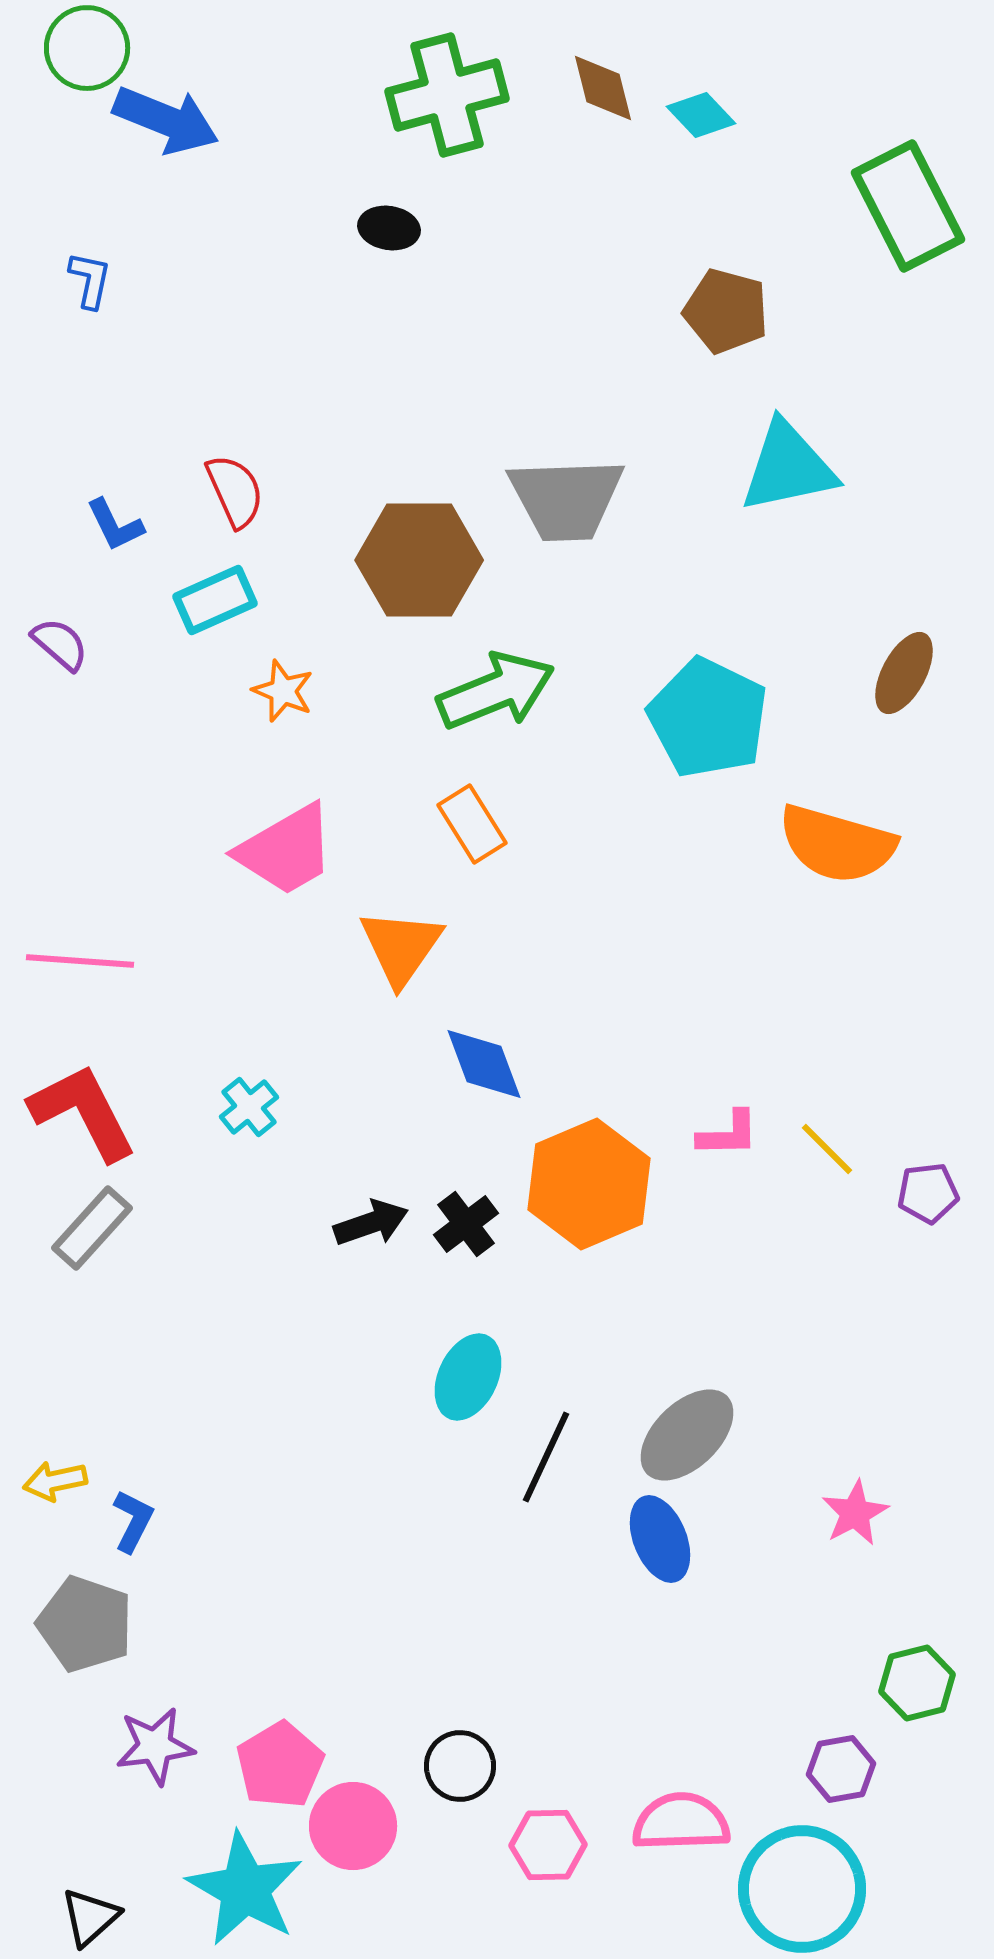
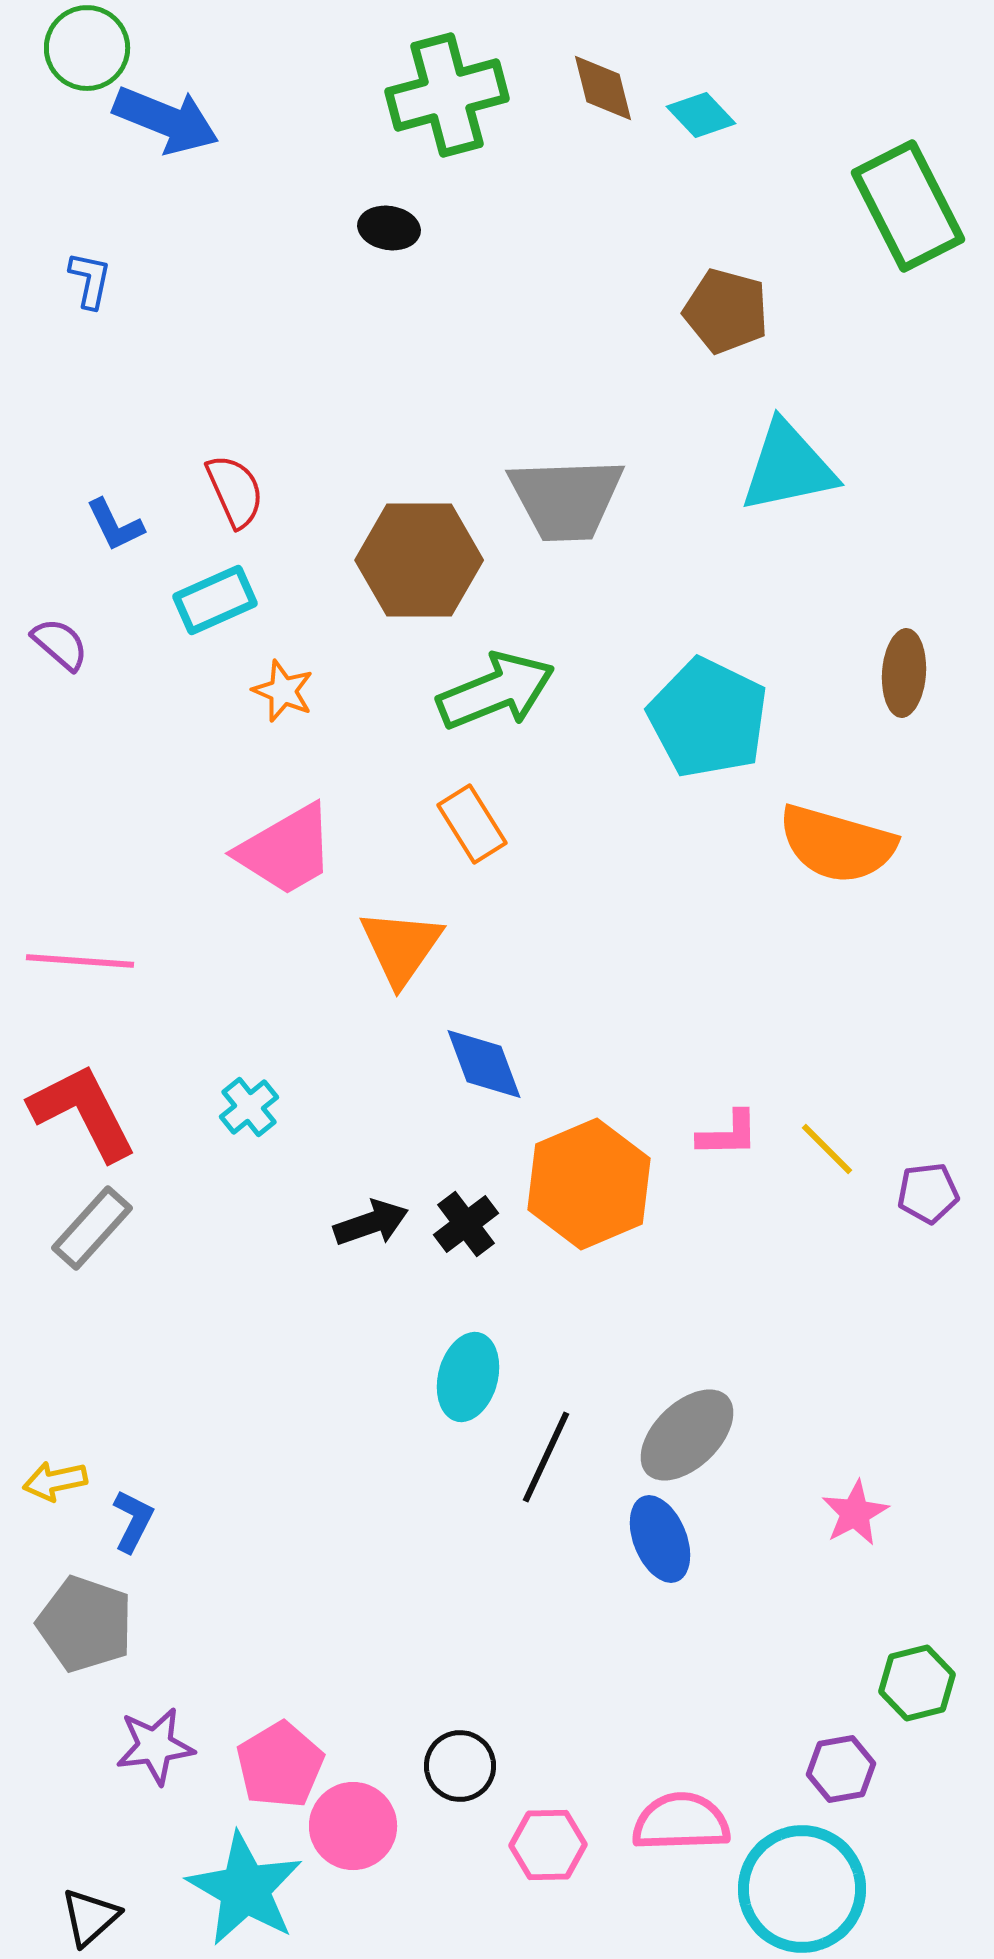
brown ellipse at (904, 673): rotated 24 degrees counterclockwise
cyan ellipse at (468, 1377): rotated 10 degrees counterclockwise
